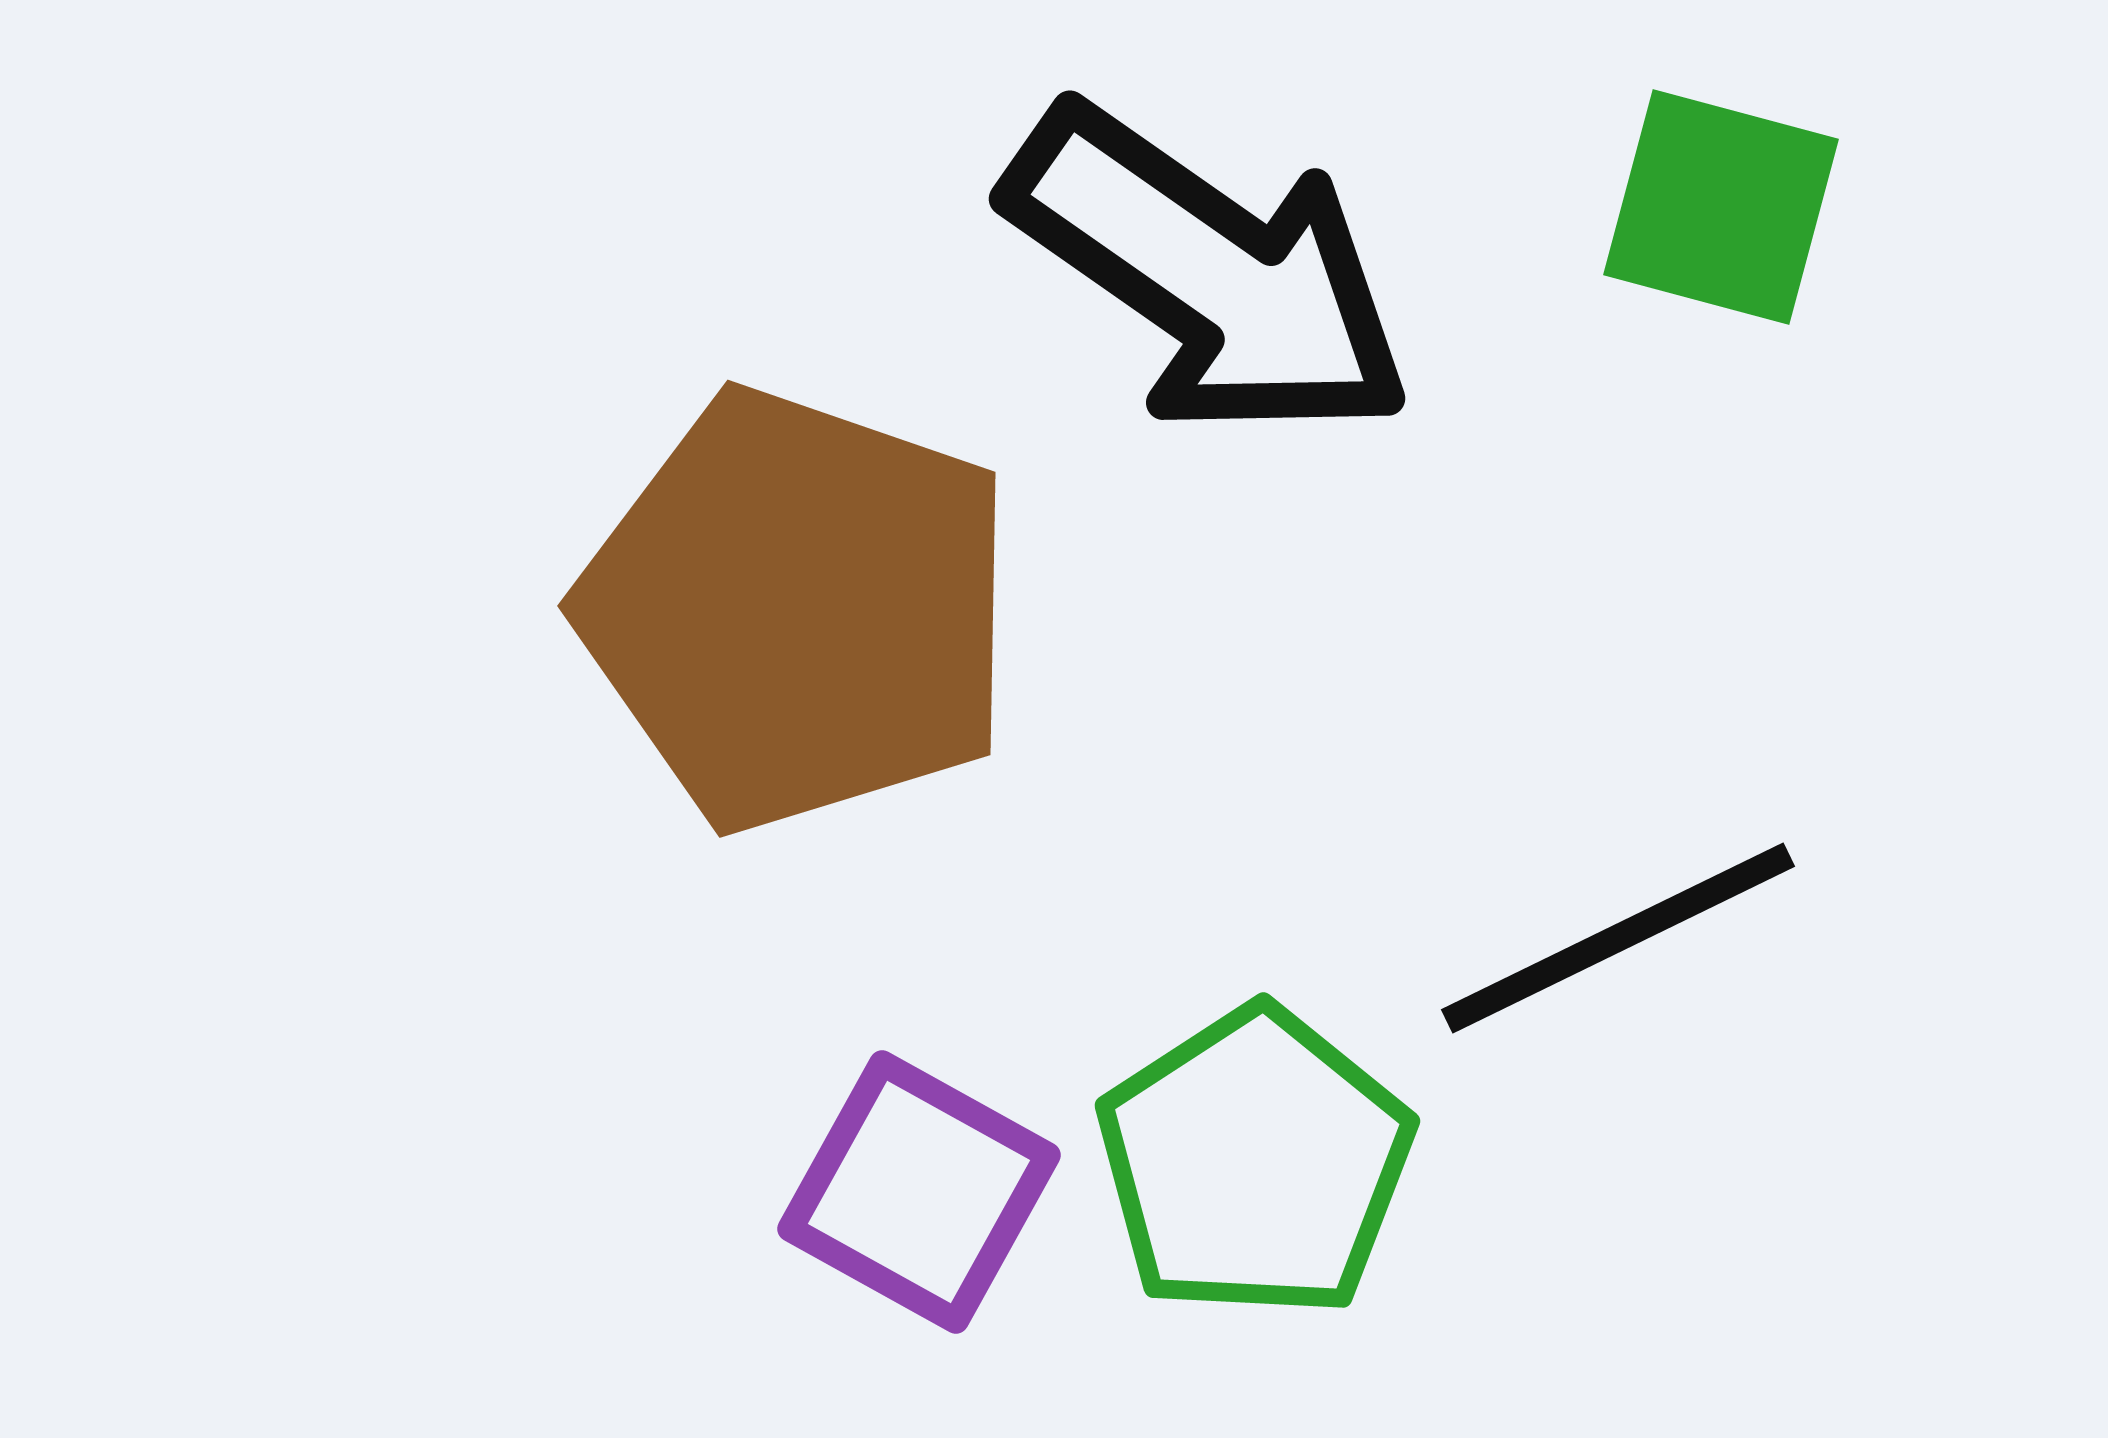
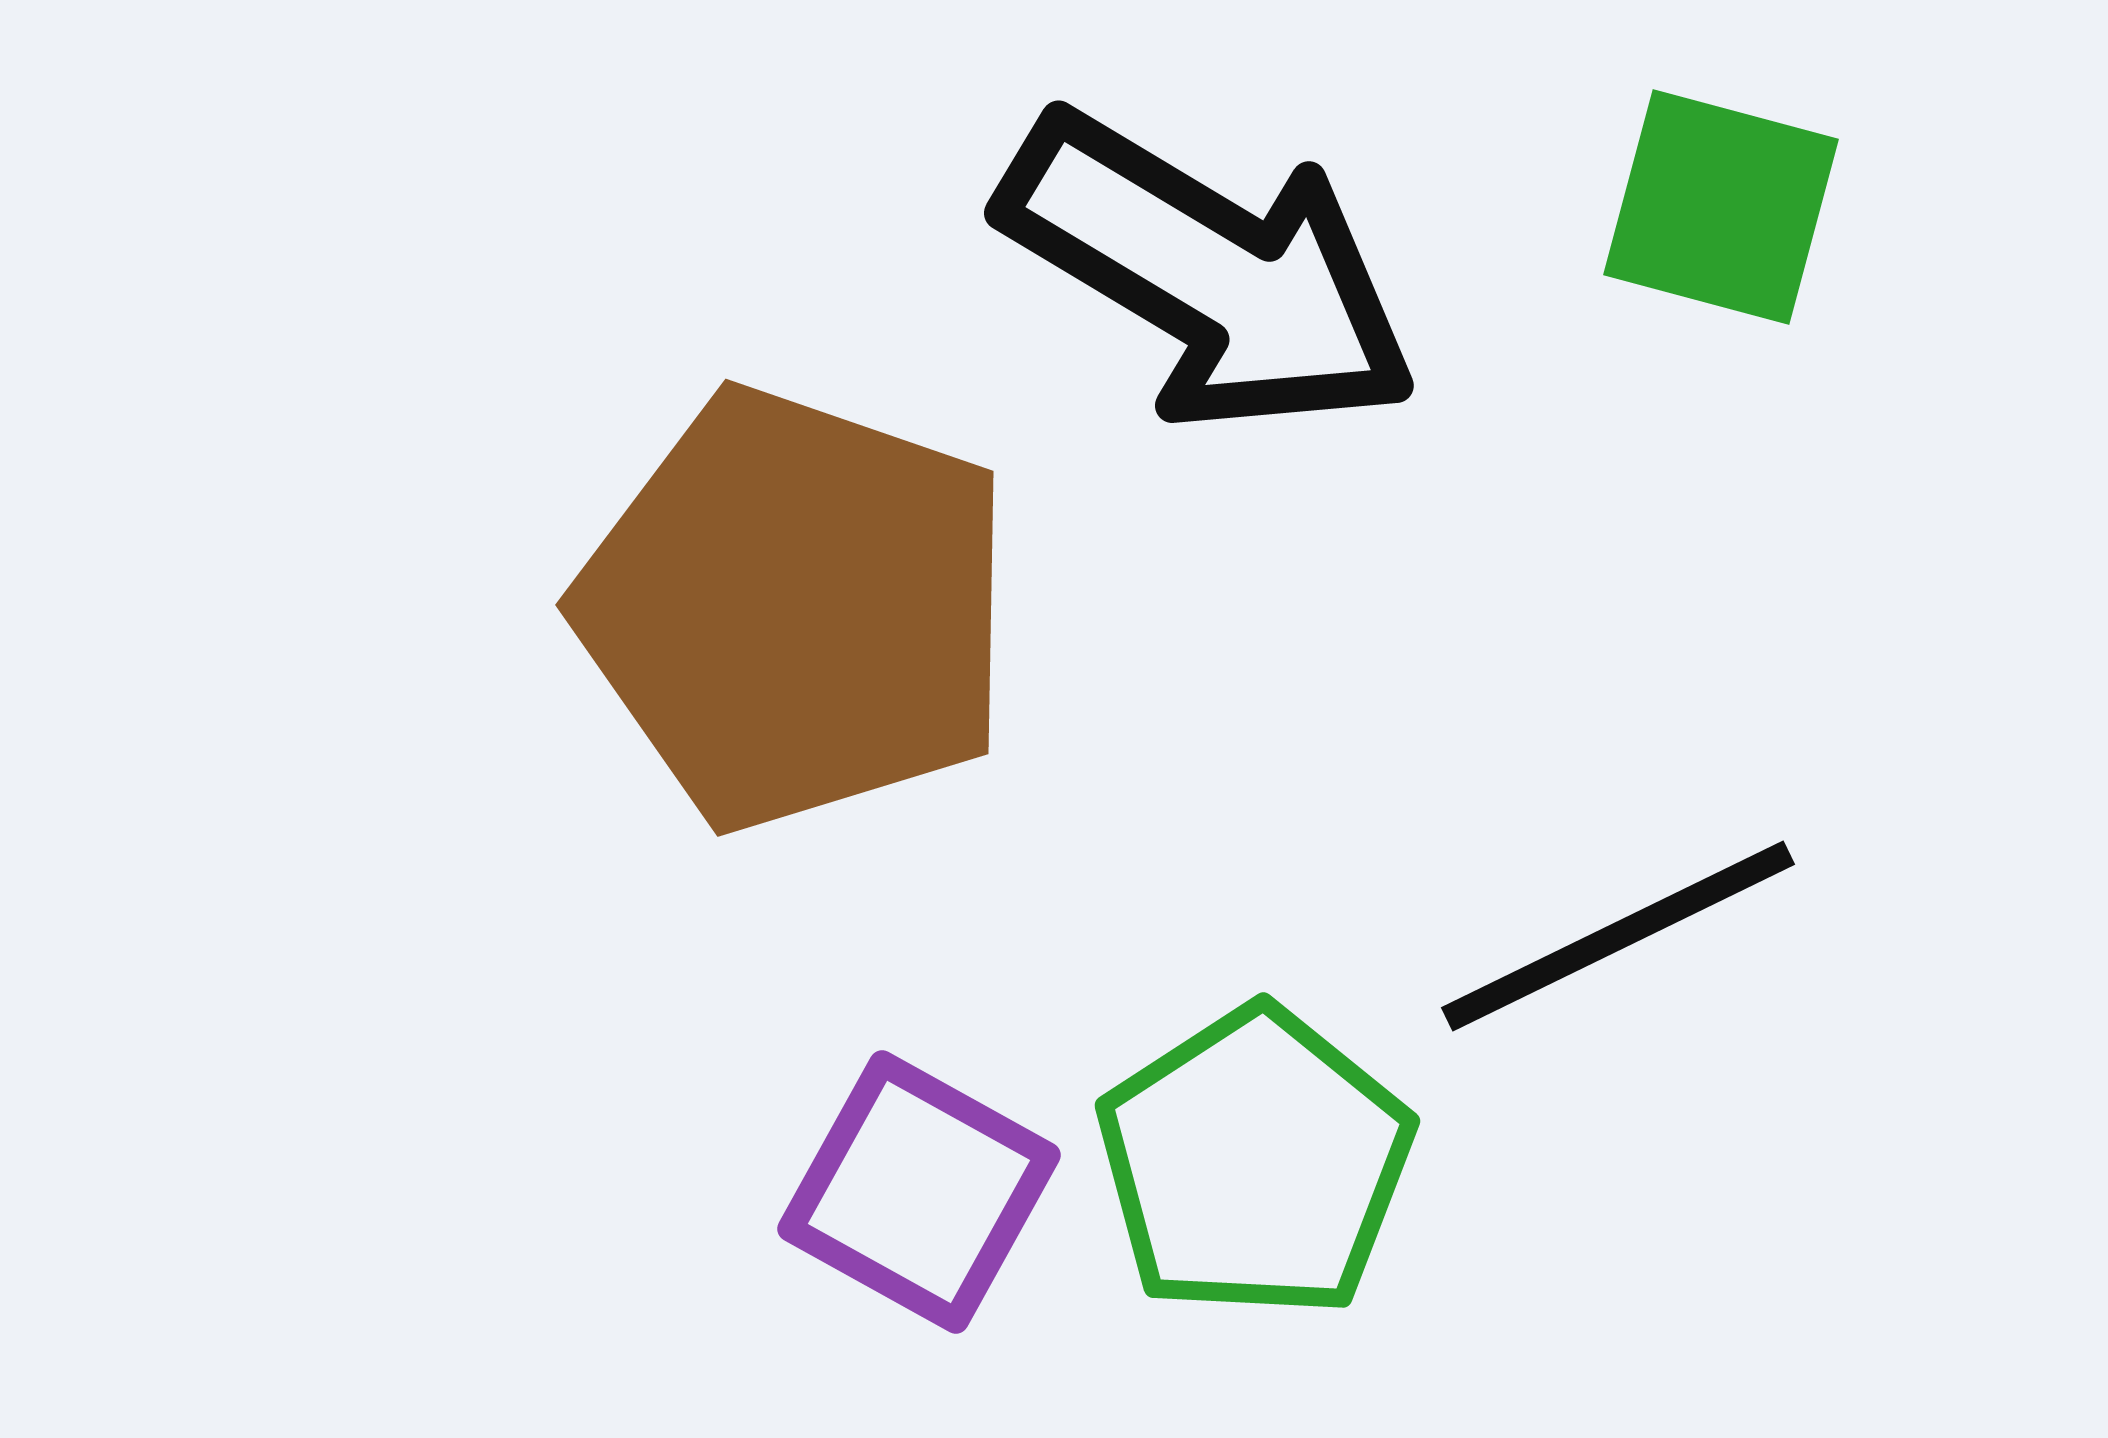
black arrow: rotated 4 degrees counterclockwise
brown pentagon: moved 2 px left, 1 px up
black line: moved 2 px up
